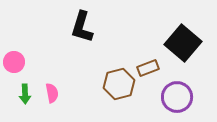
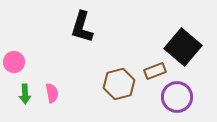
black square: moved 4 px down
brown rectangle: moved 7 px right, 3 px down
